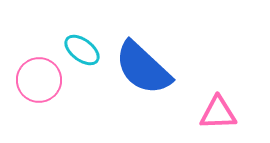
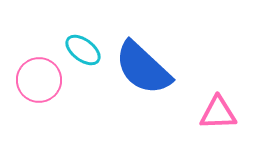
cyan ellipse: moved 1 px right
